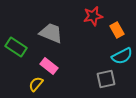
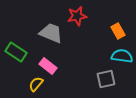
red star: moved 16 px left
orange rectangle: moved 1 px right, 1 px down
green rectangle: moved 5 px down
cyan semicircle: rotated 145 degrees counterclockwise
pink rectangle: moved 1 px left
